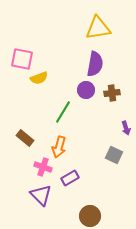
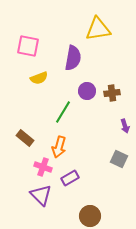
yellow triangle: moved 1 px down
pink square: moved 6 px right, 13 px up
purple semicircle: moved 22 px left, 6 px up
purple circle: moved 1 px right, 1 px down
purple arrow: moved 1 px left, 2 px up
gray square: moved 5 px right, 4 px down
